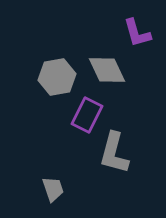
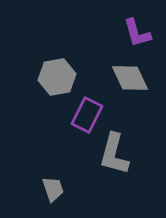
gray diamond: moved 23 px right, 8 px down
gray L-shape: moved 1 px down
